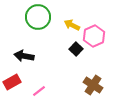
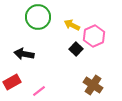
black arrow: moved 2 px up
